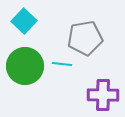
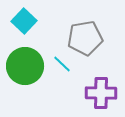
cyan line: rotated 36 degrees clockwise
purple cross: moved 2 px left, 2 px up
